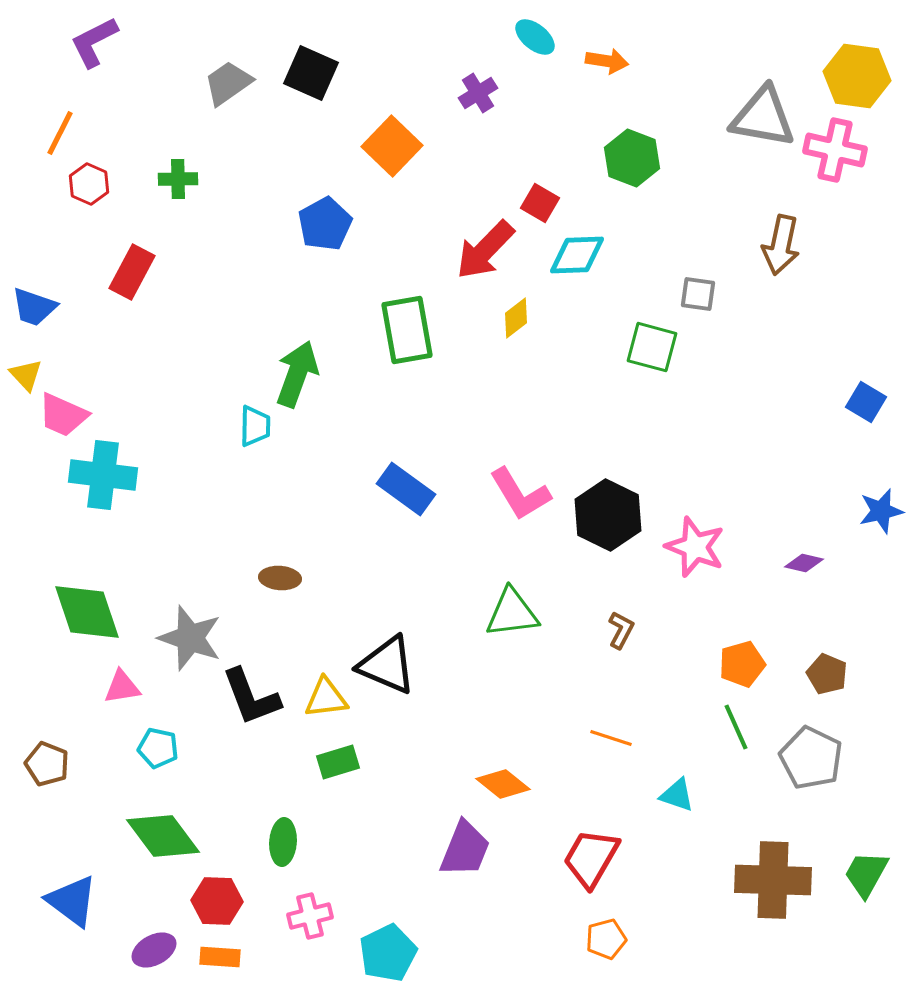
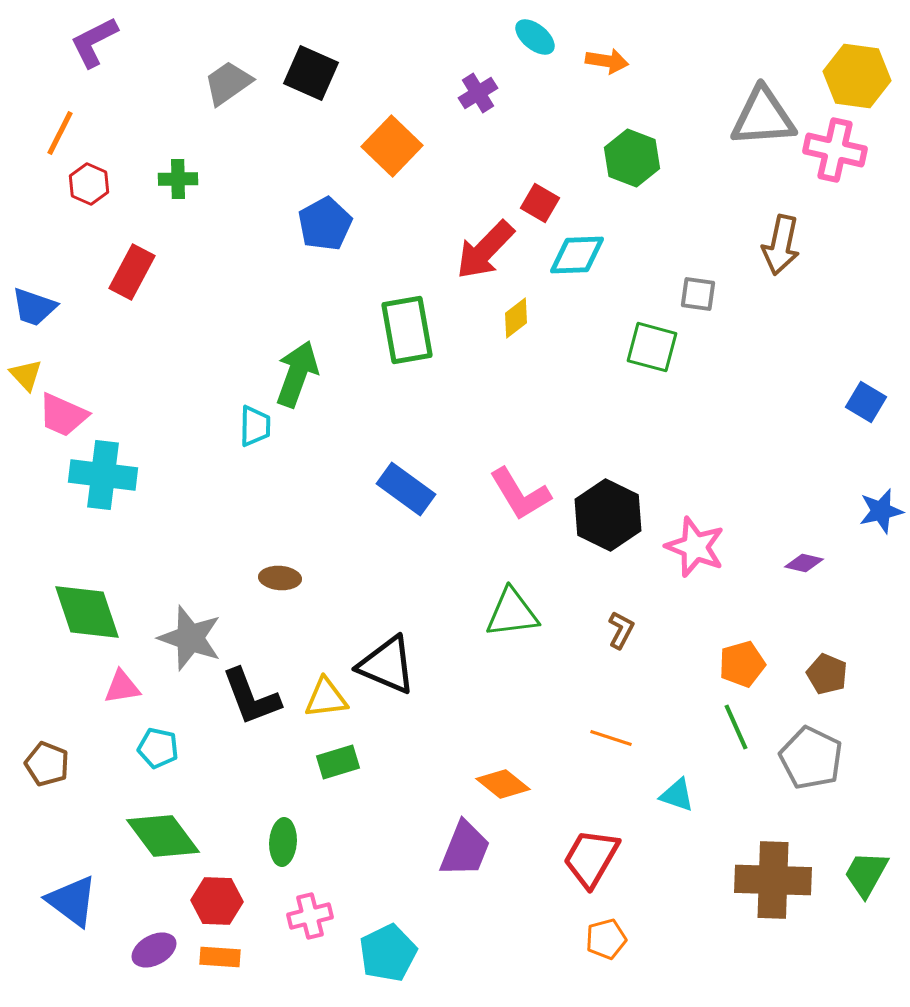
gray triangle at (763, 117): rotated 14 degrees counterclockwise
